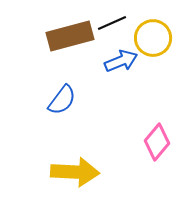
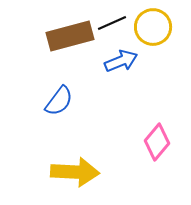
yellow circle: moved 11 px up
blue semicircle: moved 3 px left, 1 px down
